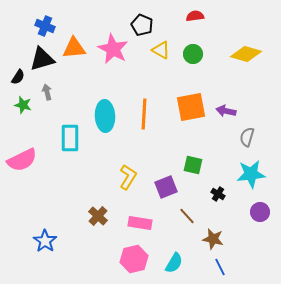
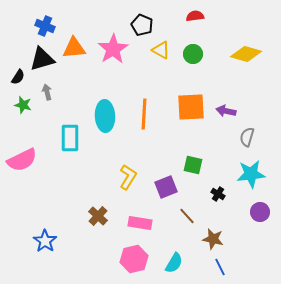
pink star: rotated 12 degrees clockwise
orange square: rotated 8 degrees clockwise
